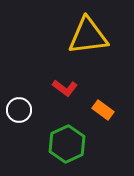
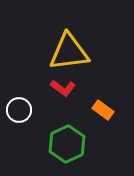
yellow triangle: moved 19 px left, 16 px down
red L-shape: moved 2 px left
